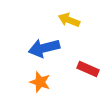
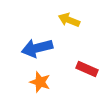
blue arrow: moved 7 px left
red rectangle: moved 1 px left
